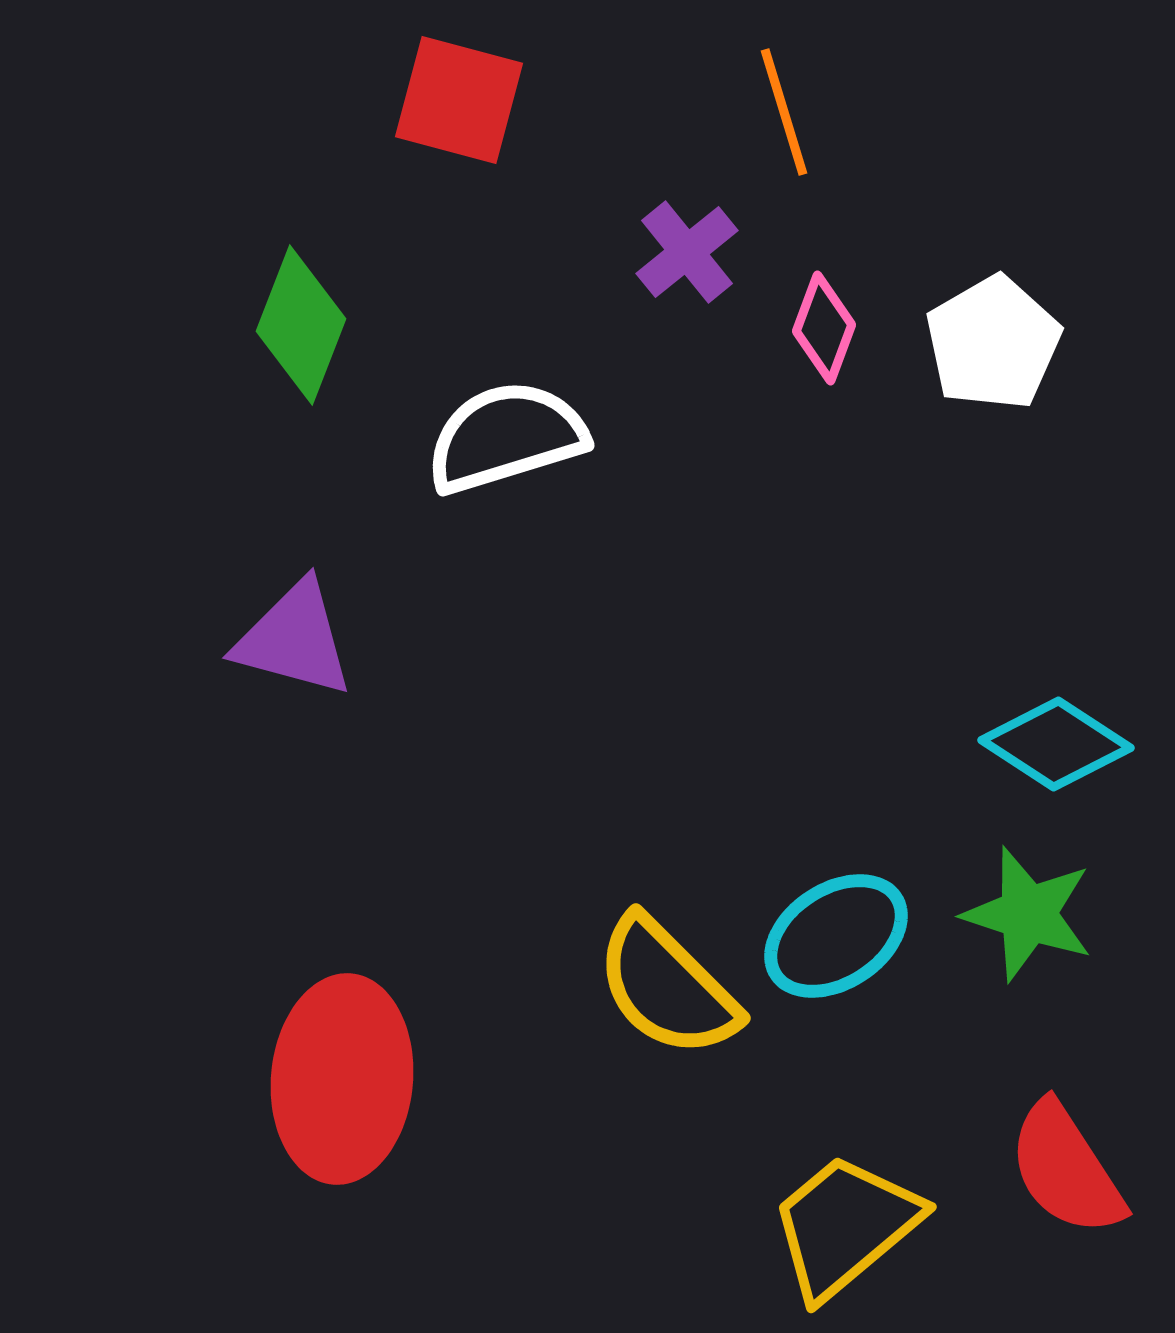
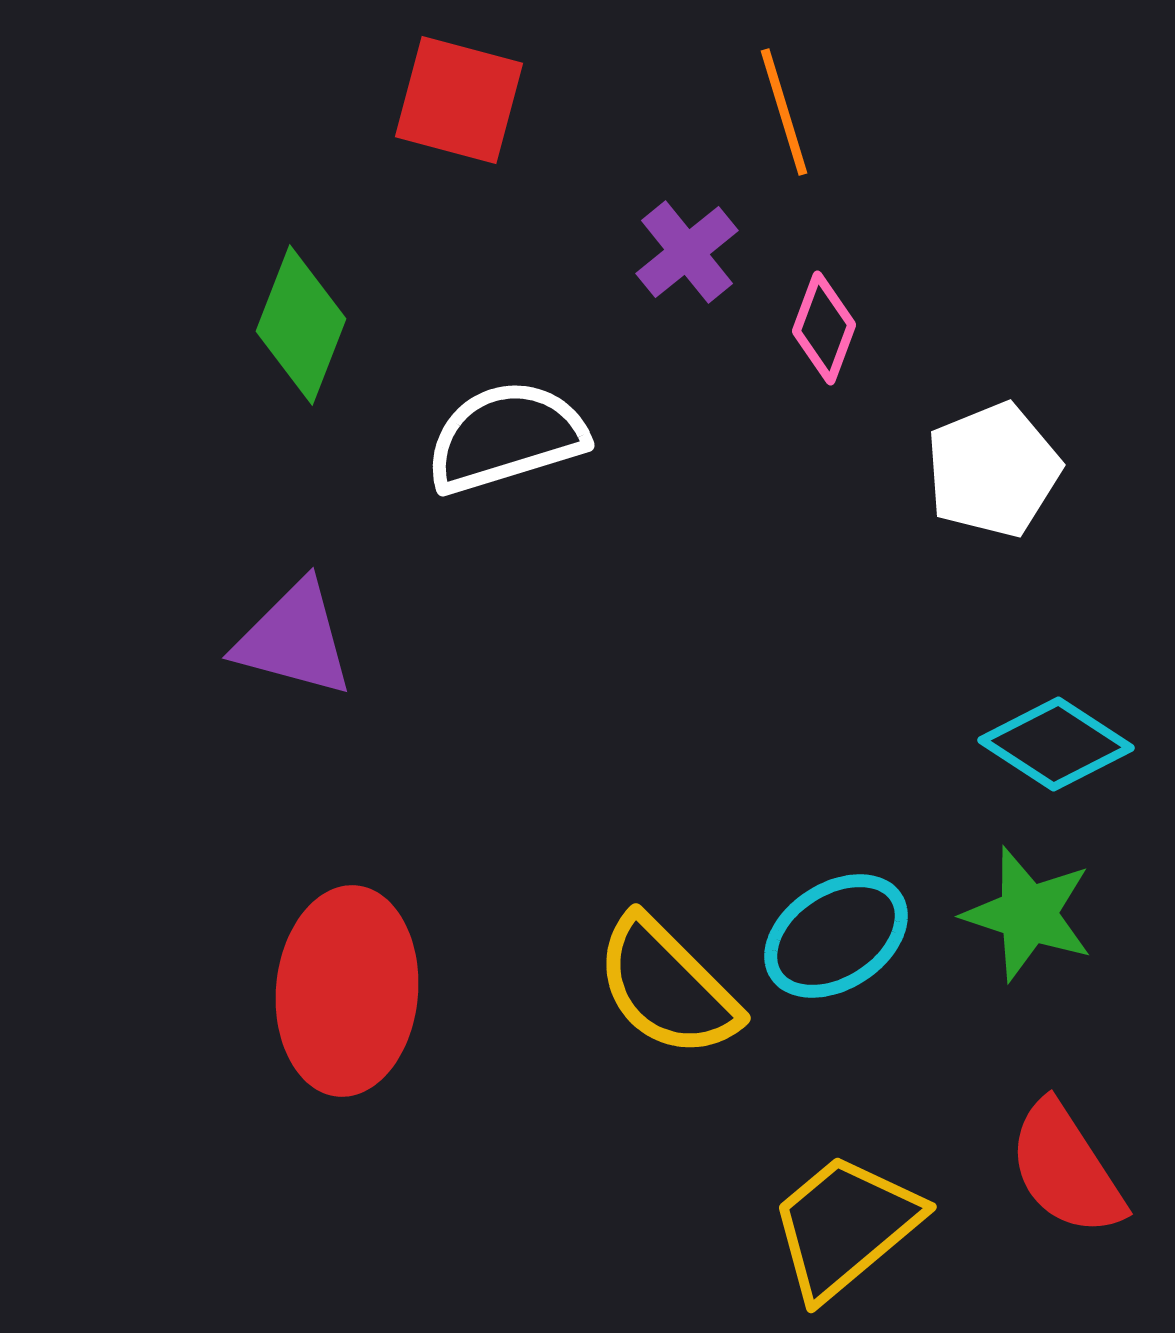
white pentagon: moved 127 px down; rotated 8 degrees clockwise
red ellipse: moved 5 px right, 88 px up
